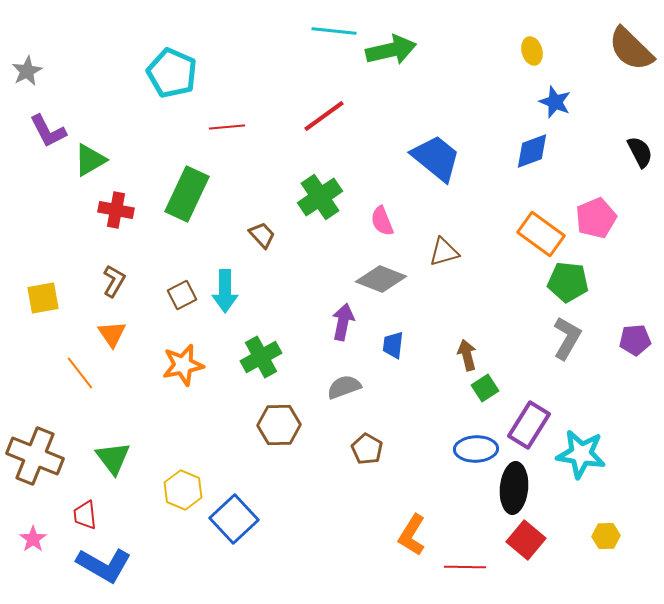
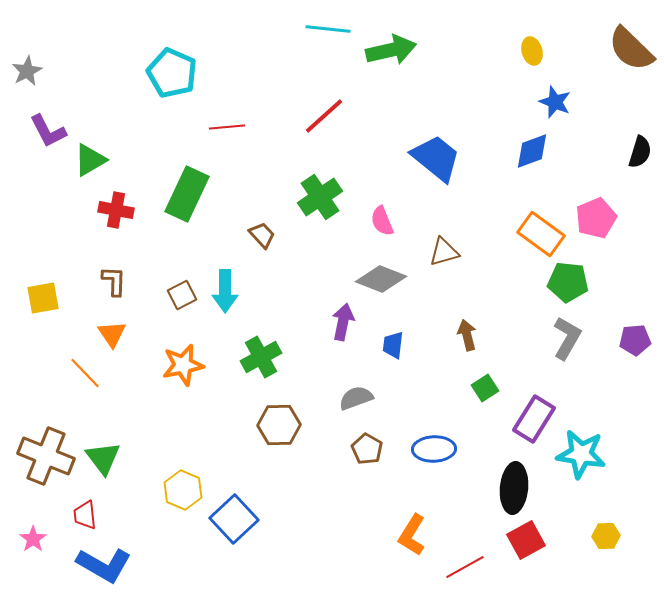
cyan line at (334, 31): moved 6 px left, 2 px up
red line at (324, 116): rotated 6 degrees counterclockwise
black semicircle at (640, 152): rotated 44 degrees clockwise
brown L-shape at (114, 281): rotated 28 degrees counterclockwise
brown arrow at (467, 355): moved 20 px up
orange line at (80, 373): moved 5 px right; rotated 6 degrees counterclockwise
gray semicircle at (344, 387): moved 12 px right, 11 px down
purple rectangle at (529, 425): moved 5 px right, 6 px up
blue ellipse at (476, 449): moved 42 px left
brown cross at (35, 456): moved 11 px right
green triangle at (113, 458): moved 10 px left
red square at (526, 540): rotated 21 degrees clockwise
red line at (465, 567): rotated 30 degrees counterclockwise
